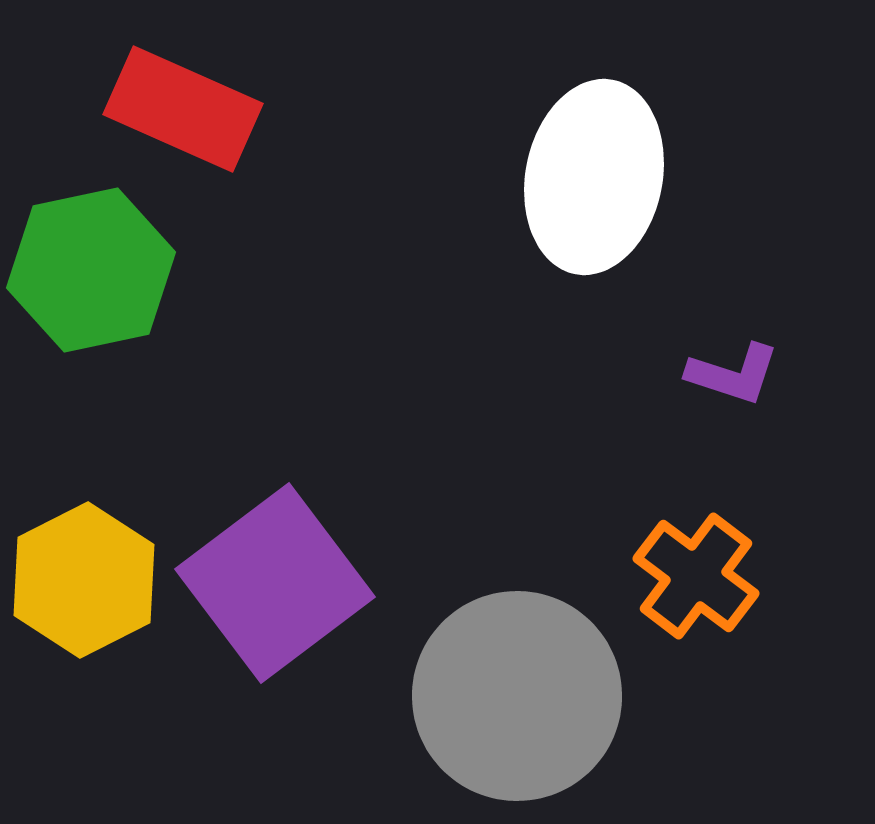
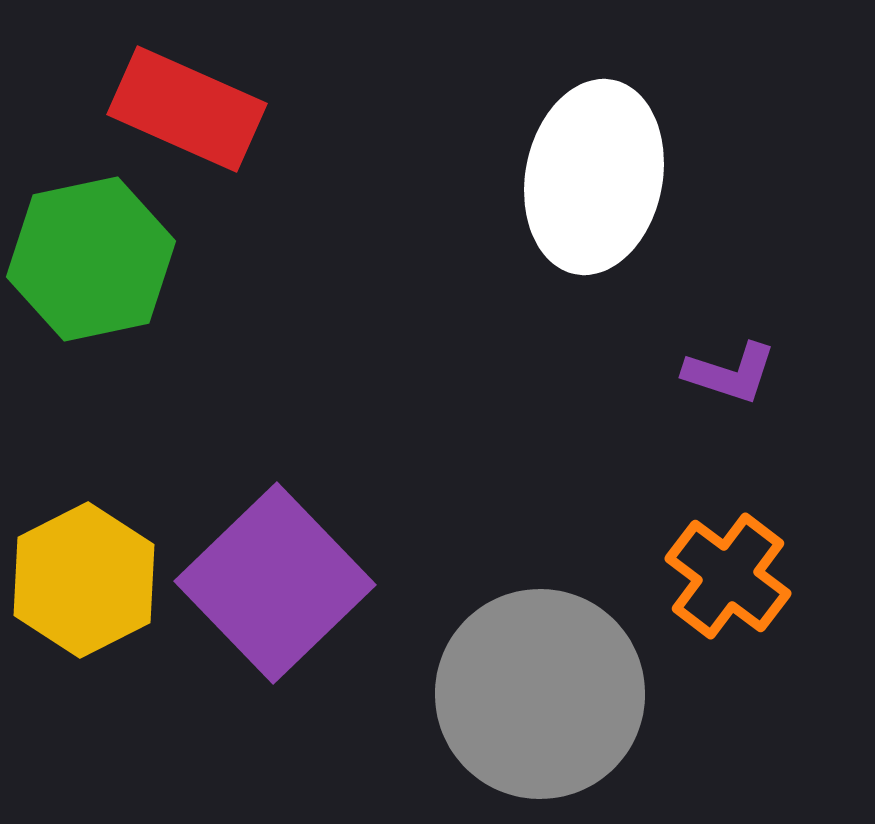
red rectangle: moved 4 px right
green hexagon: moved 11 px up
purple L-shape: moved 3 px left, 1 px up
orange cross: moved 32 px right
purple square: rotated 7 degrees counterclockwise
gray circle: moved 23 px right, 2 px up
